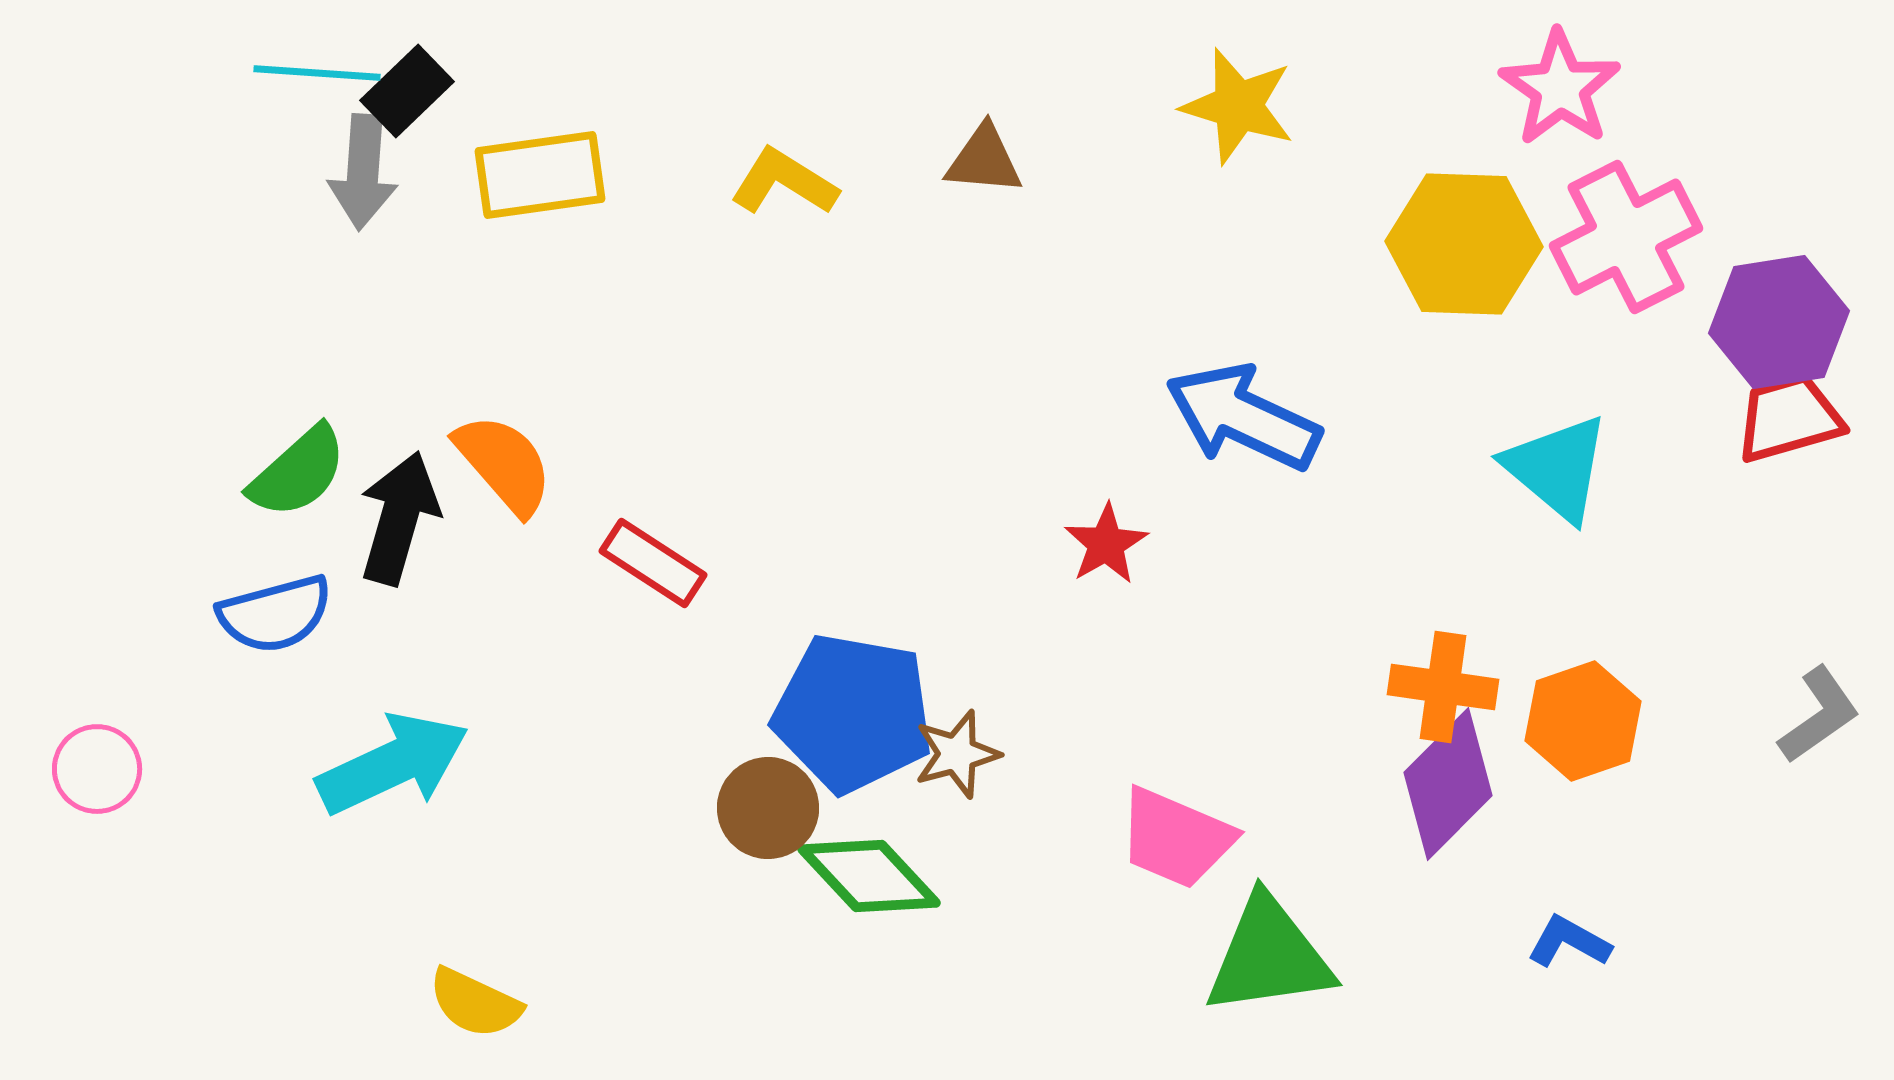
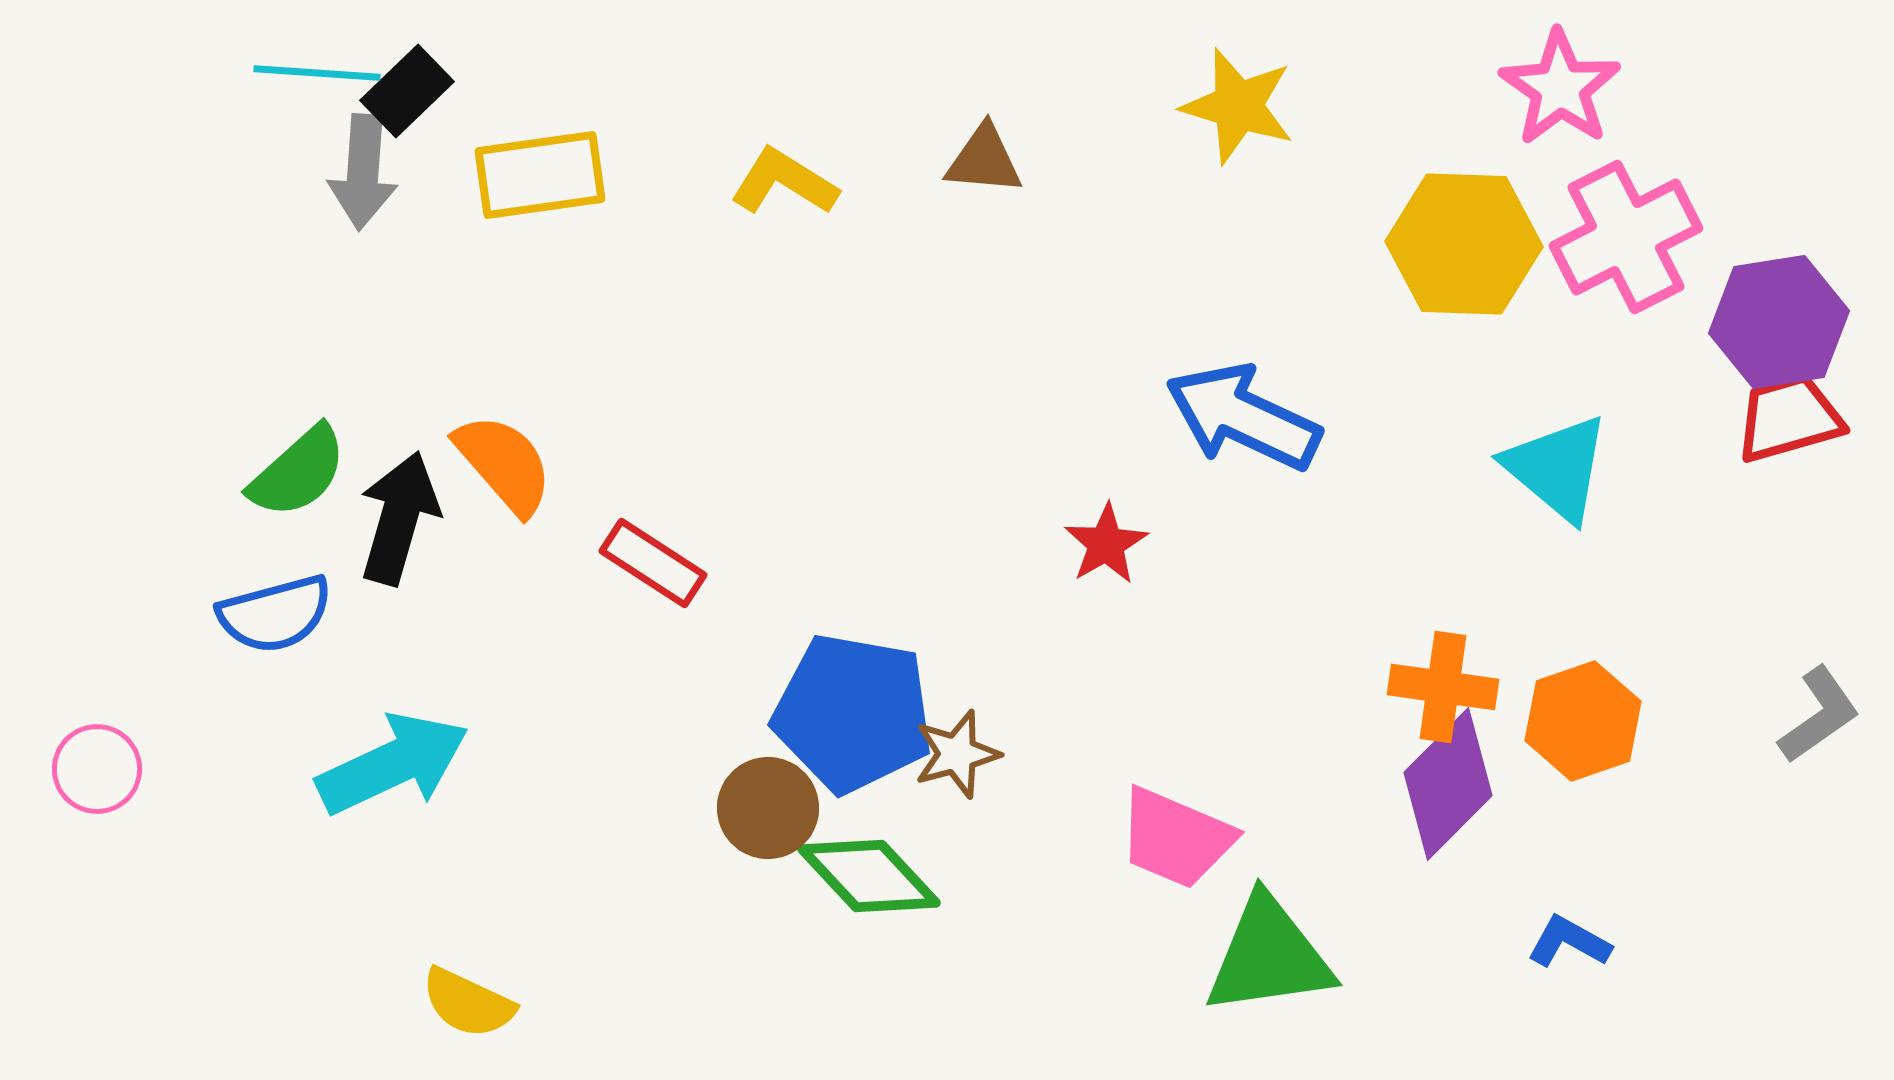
yellow semicircle: moved 7 px left
